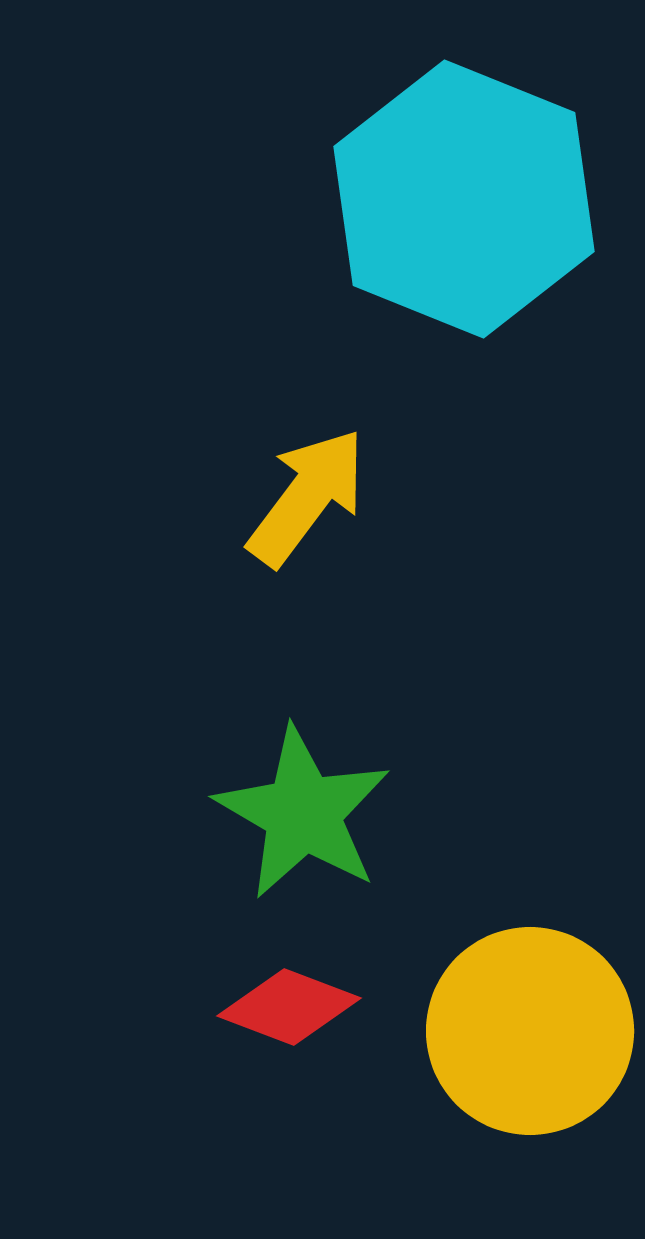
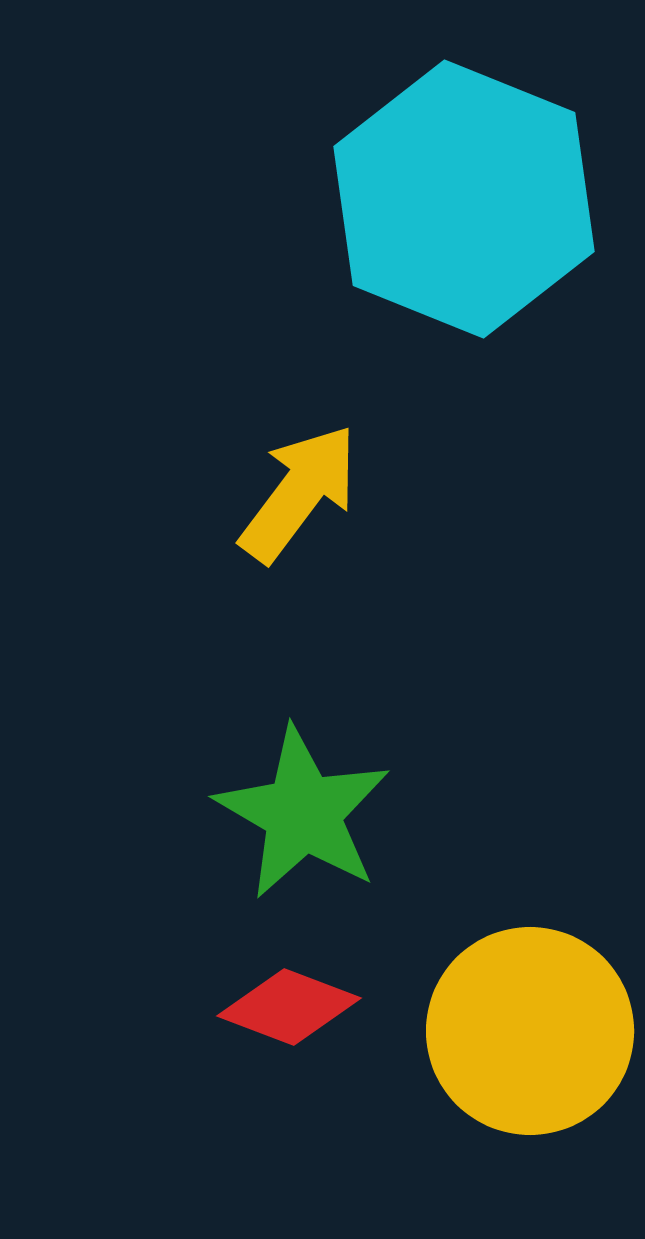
yellow arrow: moved 8 px left, 4 px up
